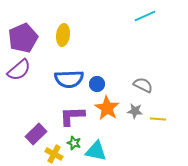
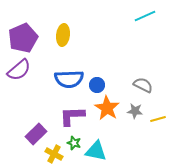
blue circle: moved 1 px down
yellow line: rotated 21 degrees counterclockwise
